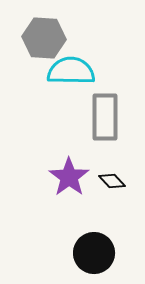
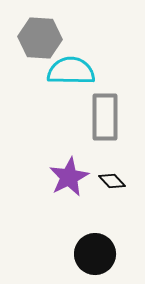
gray hexagon: moved 4 px left
purple star: rotated 9 degrees clockwise
black circle: moved 1 px right, 1 px down
